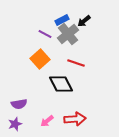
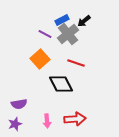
pink arrow: rotated 56 degrees counterclockwise
